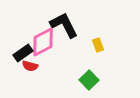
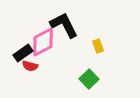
yellow rectangle: moved 1 px down
green square: moved 1 px up
